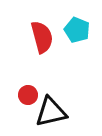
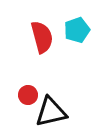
cyan pentagon: rotated 30 degrees clockwise
